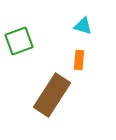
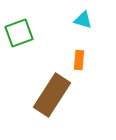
cyan triangle: moved 6 px up
green square: moved 8 px up
